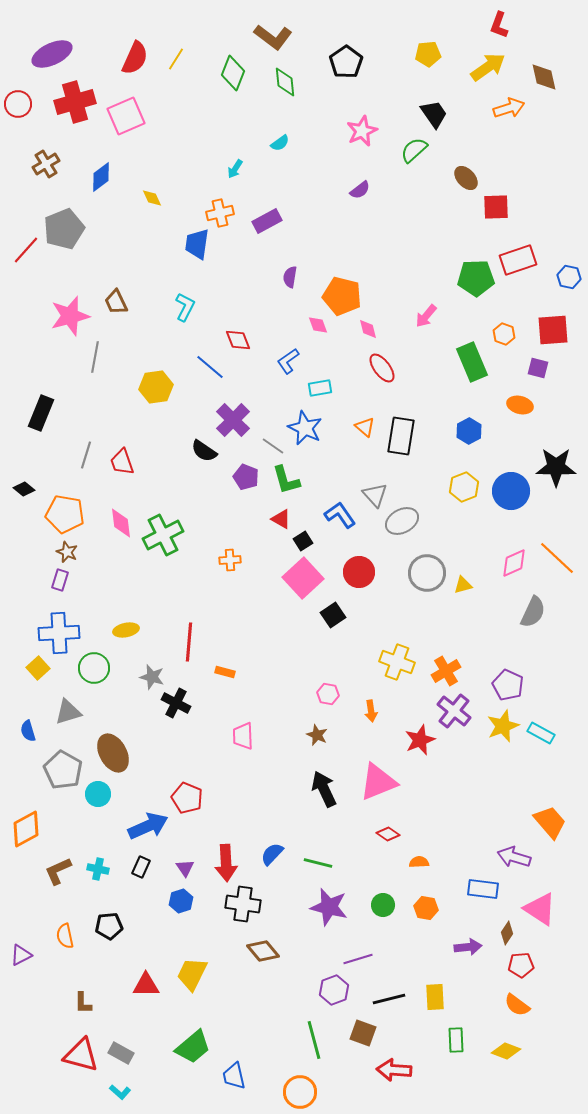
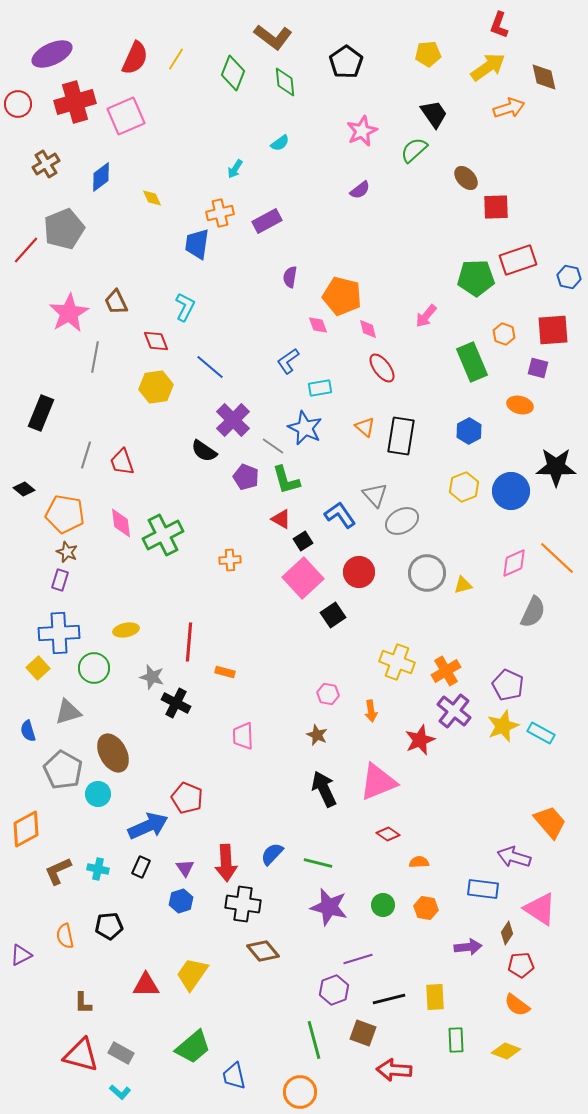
pink star at (70, 316): moved 1 px left, 3 px up; rotated 15 degrees counterclockwise
red diamond at (238, 340): moved 82 px left, 1 px down
yellow trapezoid at (192, 974): rotated 9 degrees clockwise
